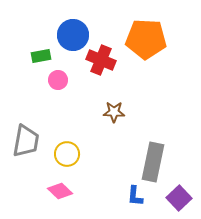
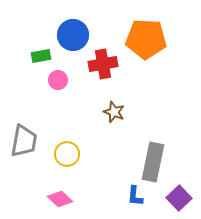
red cross: moved 2 px right, 4 px down; rotated 32 degrees counterclockwise
brown star: rotated 20 degrees clockwise
gray trapezoid: moved 2 px left
pink diamond: moved 8 px down
